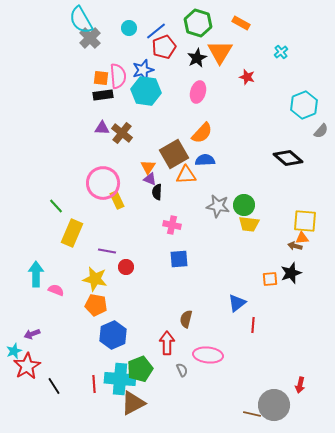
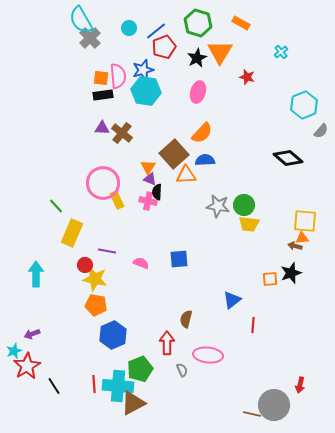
brown square at (174, 154): rotated 12 degrees counterclockwise
pink cross at (172, 225): moved 24 px left, 24 px up
red circle at (126, 267): moved 41 px left, 2 px up
pink semicircle at (56, 290): moved 85 px right, 27 px up
blue triangle at (237, 303): moved 5 px left, 3 px up
cyan cross at (120, 379): moved 2 px left, 7 px down
